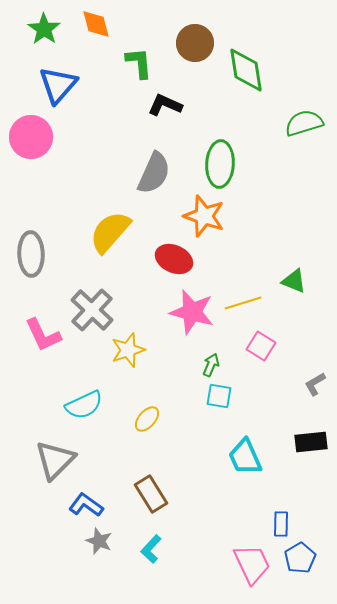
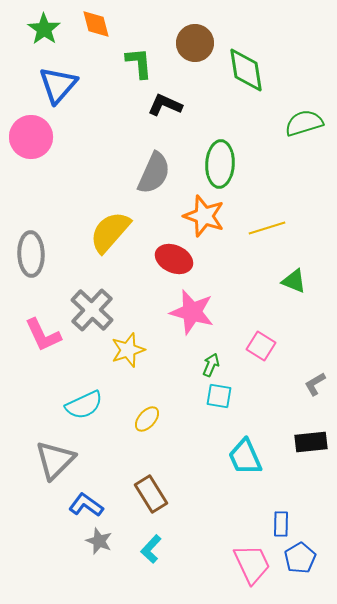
yellow line: moved 24 px right, 75 px up
